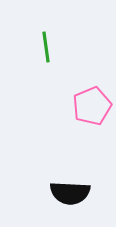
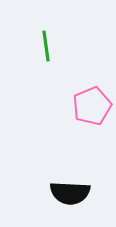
green line: moved 1 px up
